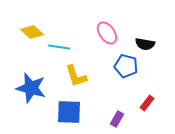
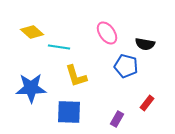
blue star: rotated 16 degrees counterclockwise
